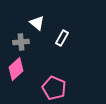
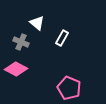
gray cross: rotated 28 degrees clockwise
pink diamond: rotated 70 degrees clockwise
pink pentagon: moved 15 px right
